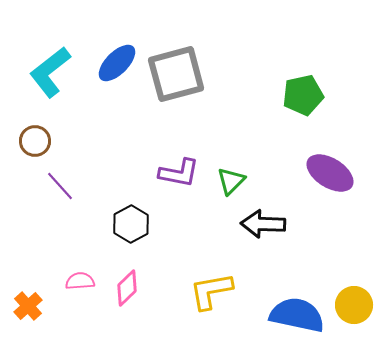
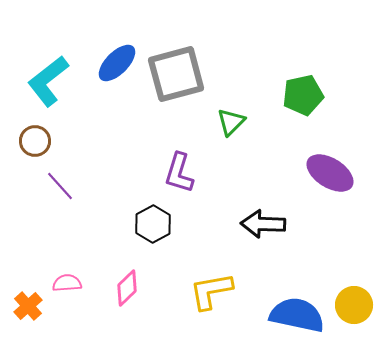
cyan L-shape: moved 2 px left, 9 px down
purple L-shape: rotated 96 degrees clockwise
green triangle: moved 59 px up
black hexagon: moved 22 px right
pink semicircle: moved 13 px left, 2 px down
